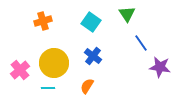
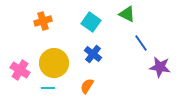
green triangle: rotated 30 degrees counterclockwise
blue cross: moved 2 px up
pink cross: rotated 18 degrees counterclockwise
